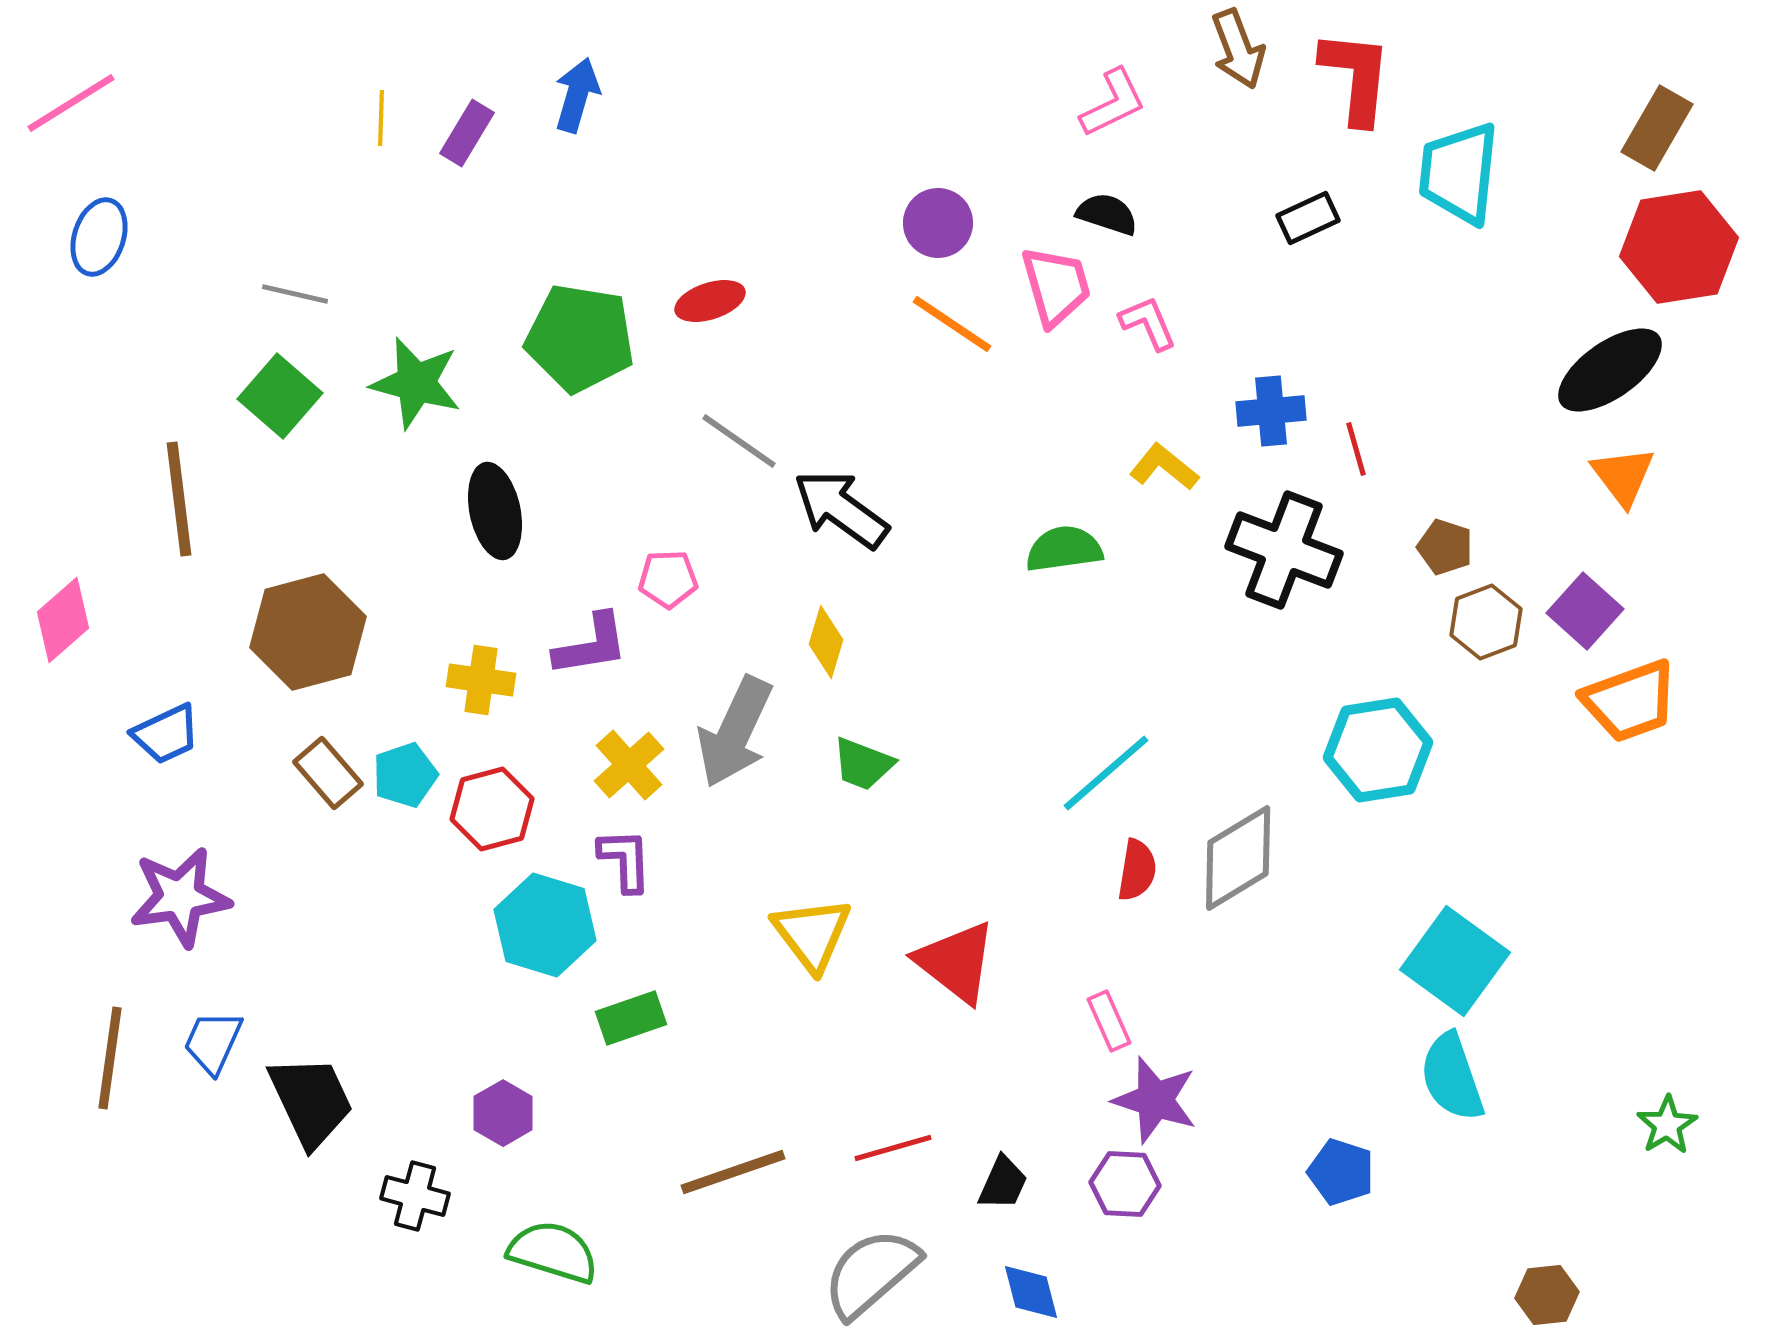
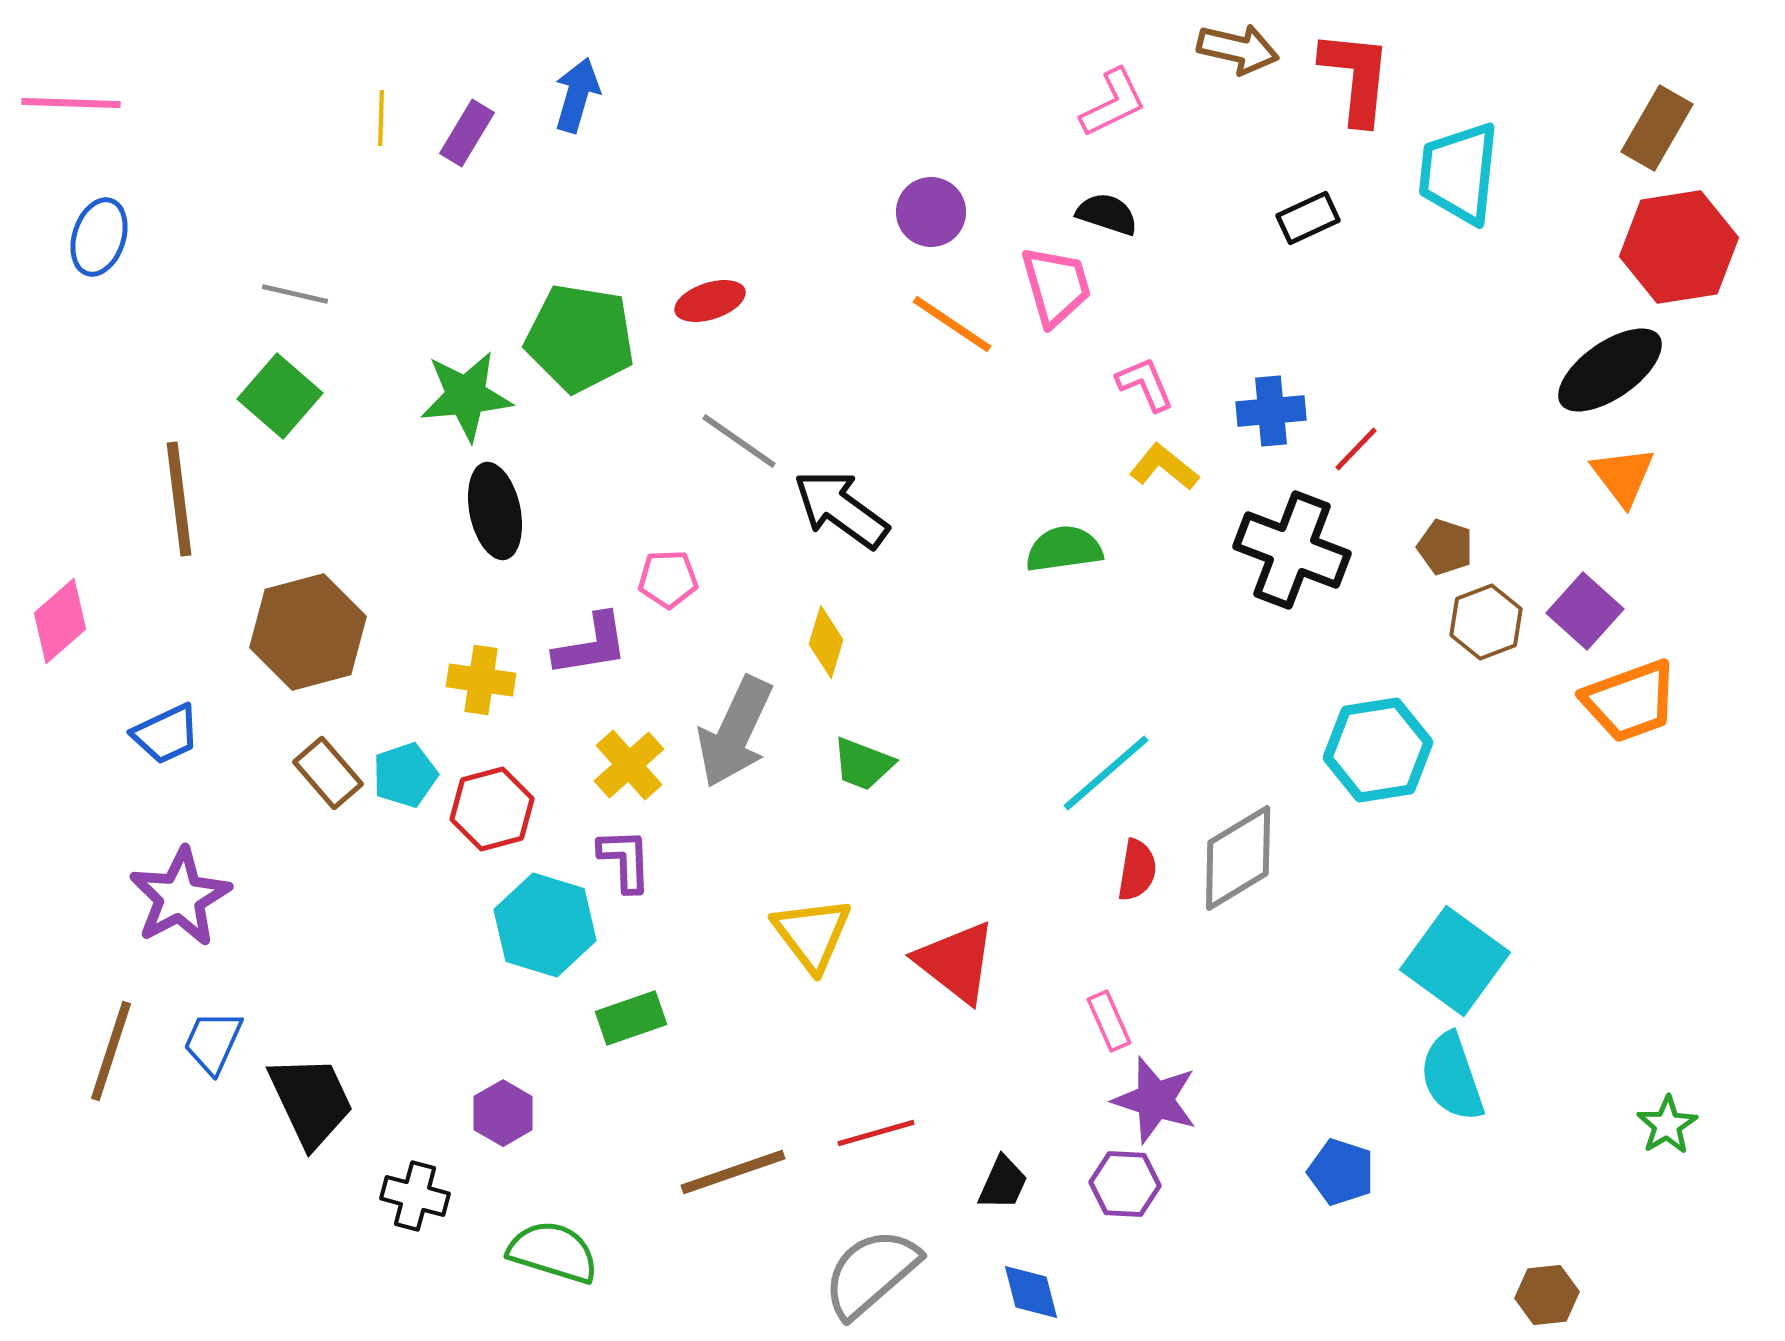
brown arrow at (1238, 49): rotated 56 degrees counterclockwise
pink line at (71, 103): rotated 34 degrees clockwise
purple circle at (938, 223): moved 7 px left, 11 px up
pink L-shape at (1148, 323): moved 3 px left, 61 px down
green star at (416, 383): moved 50 px right, 13 px down; rotated 20 degrees counterclockwise
red line at (1356, 449): rotated 60 degrees clockwise
black cross at (1284, 550): moved 8 px right
pink diamond at (63, 620): moved 3 px left, 1 px down
purple star at (180, 897): rotated 20 degrees counterclockwise
brown line at (110, 1058): moved 1 px right, 7 px up; rotated 10 degrees clockwise
red line at (893, 1148): moved 17 px left, 15 px up
